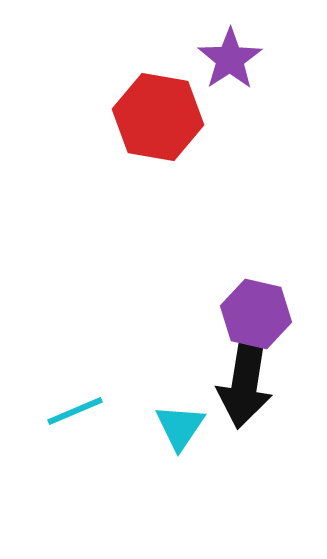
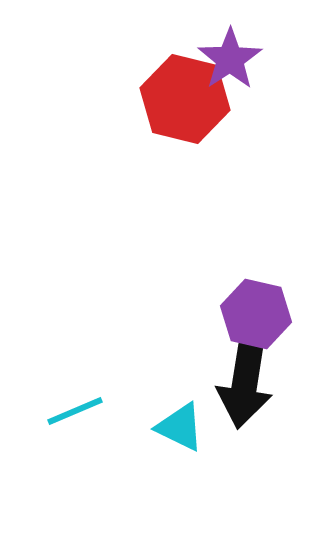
red hexagon: moved 27 px right, 18 px up; rotated 4 degrees clockwise
cyan triangle: rotated 38 degrees counterclockwise
